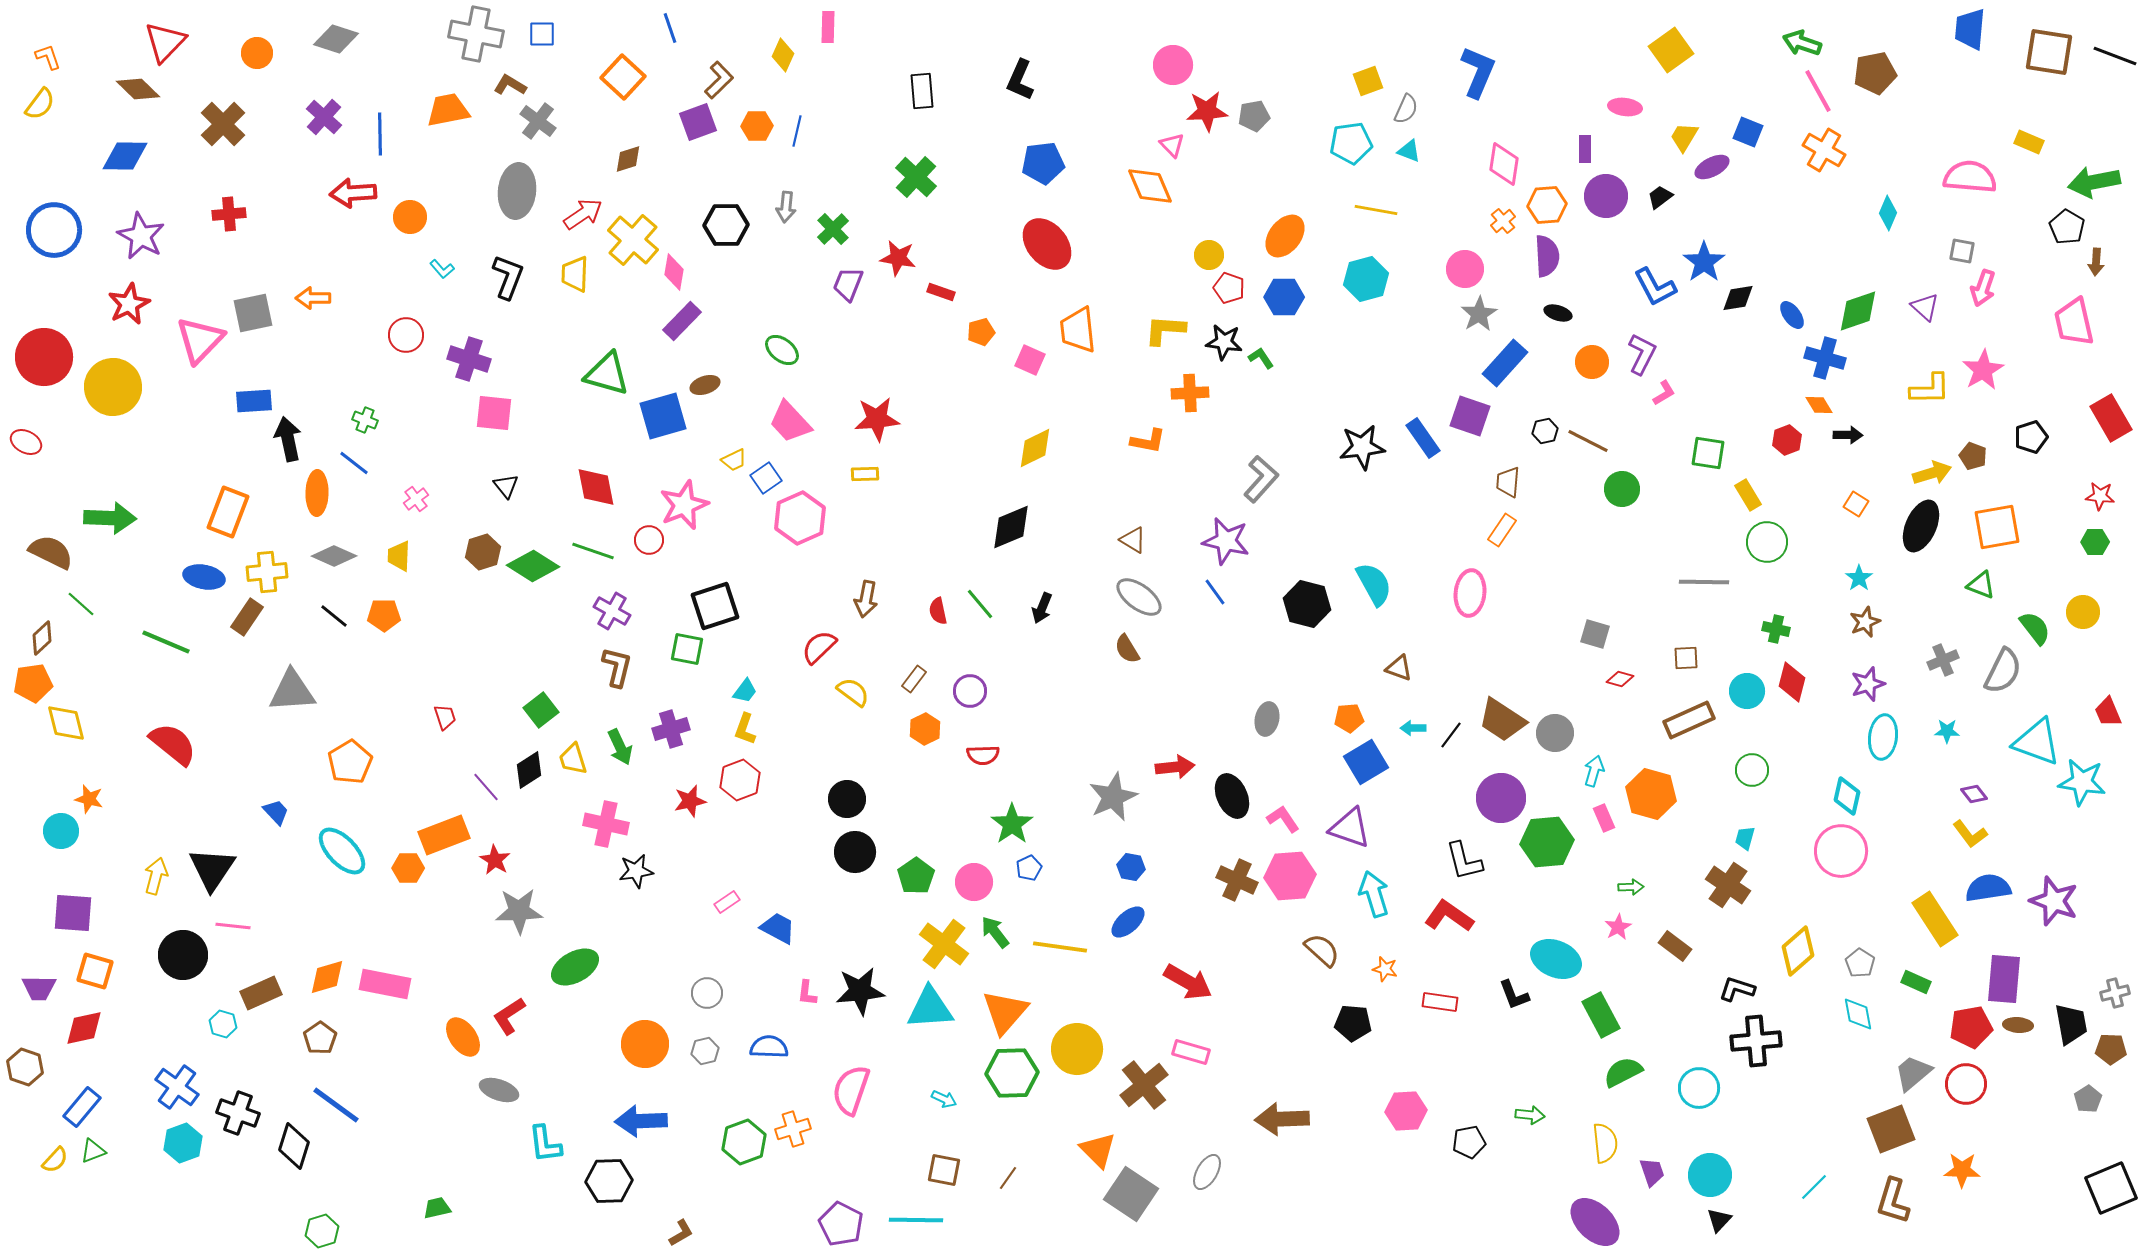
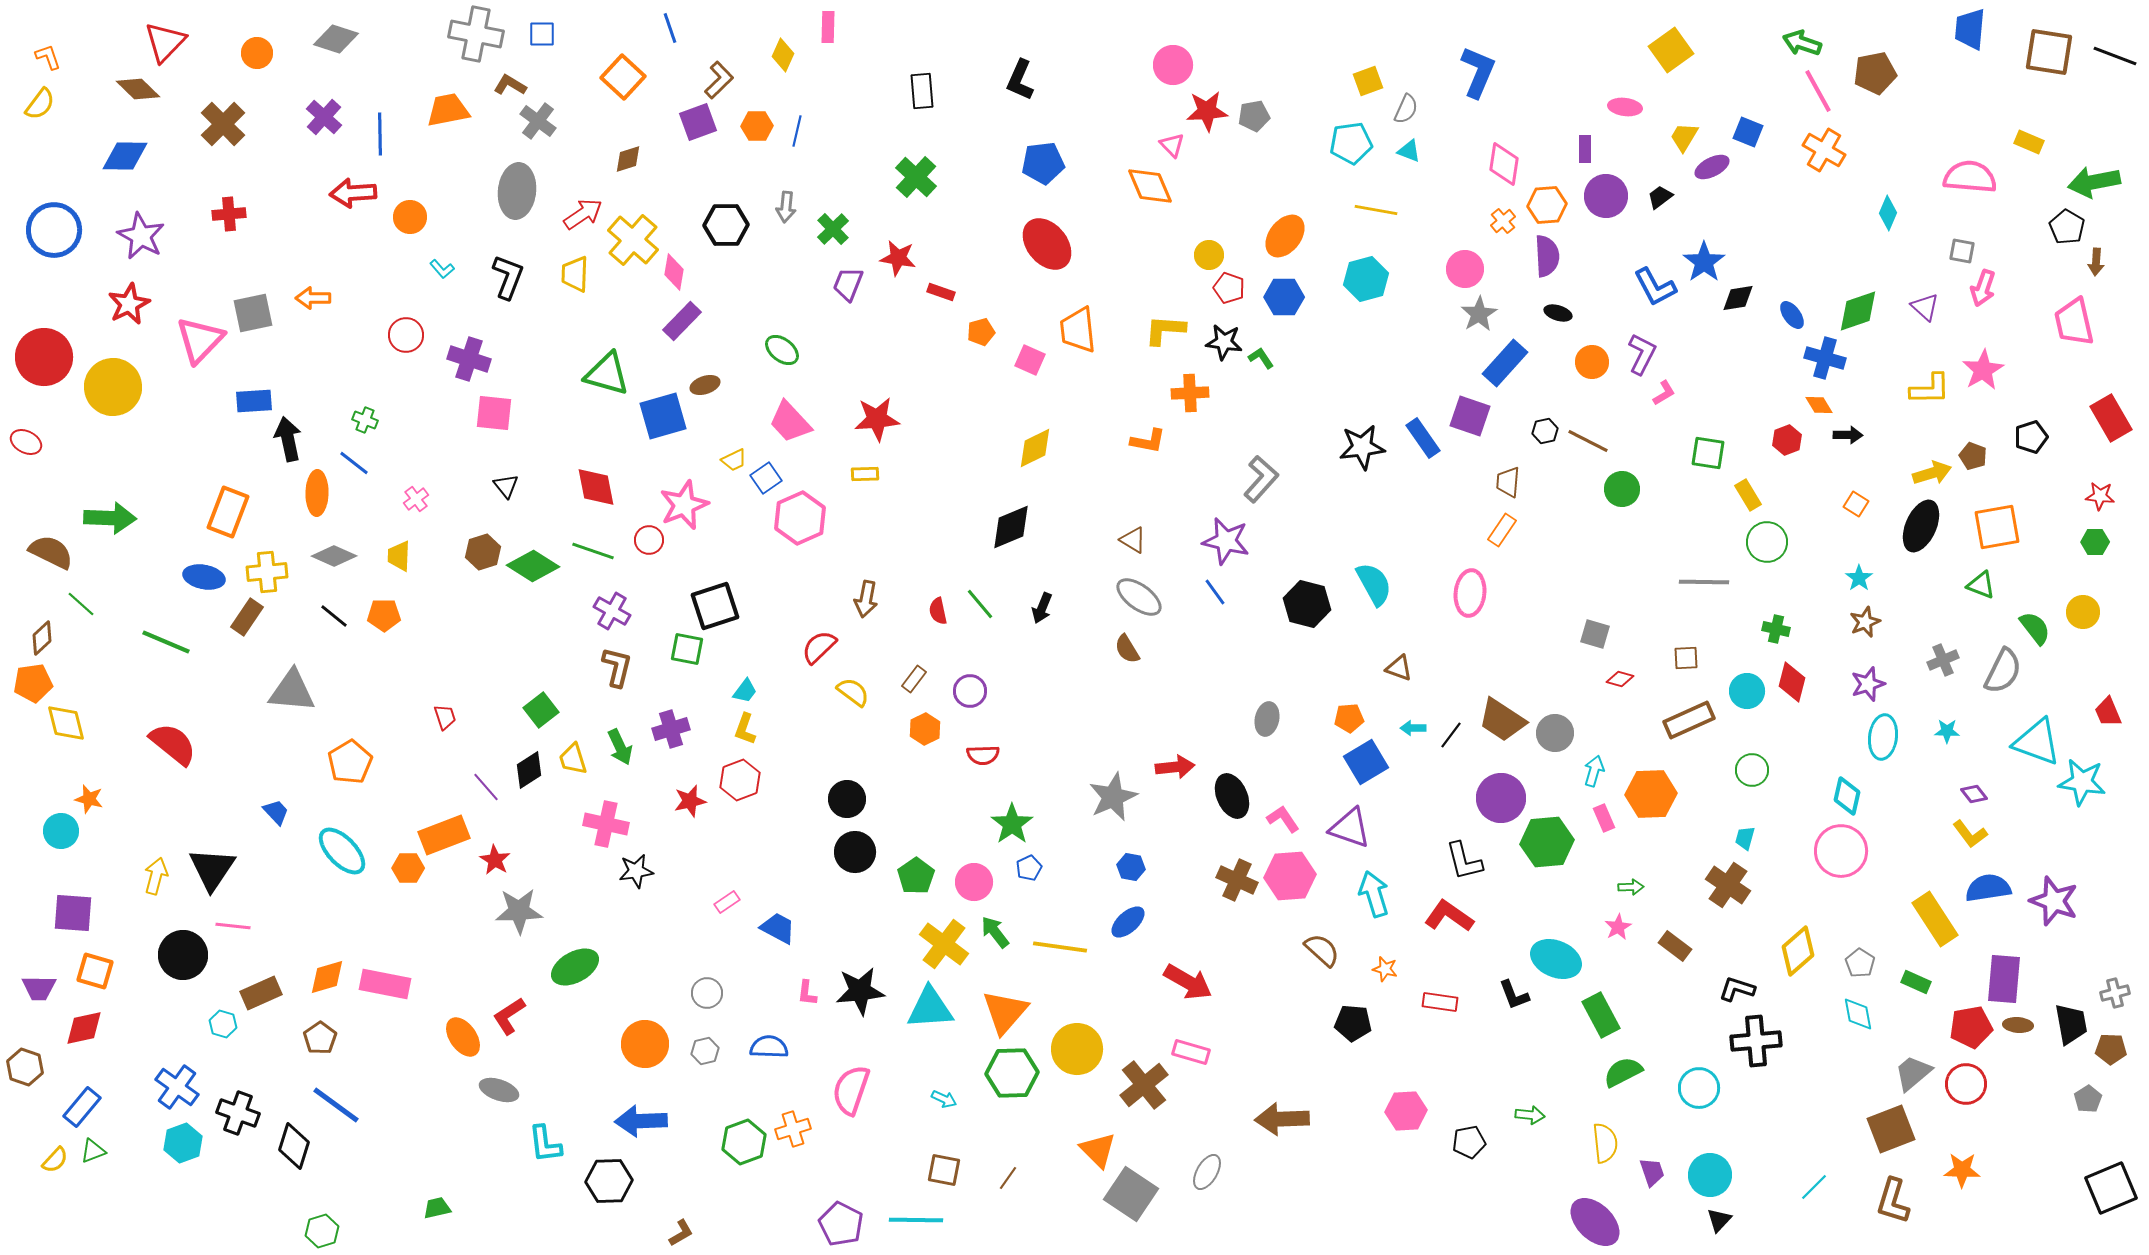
gray triangle at (292, 691): rotated 9 degrees clockwise
orange hexagon at (1651, 794): rotated 18 degrees counterclockwise
